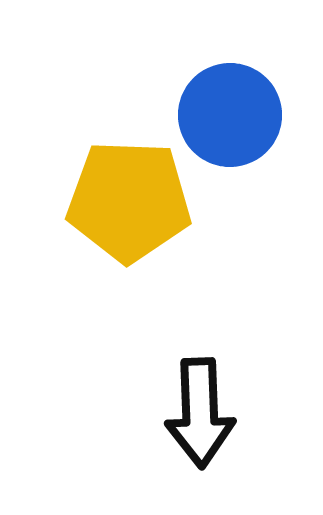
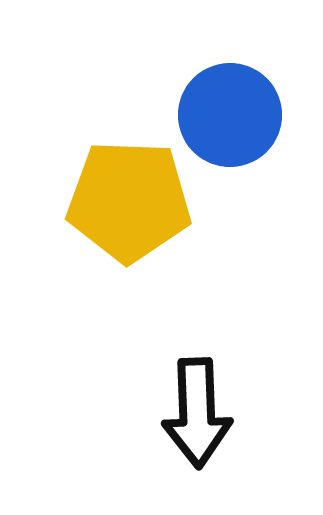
black arrow: moved 3 px left
